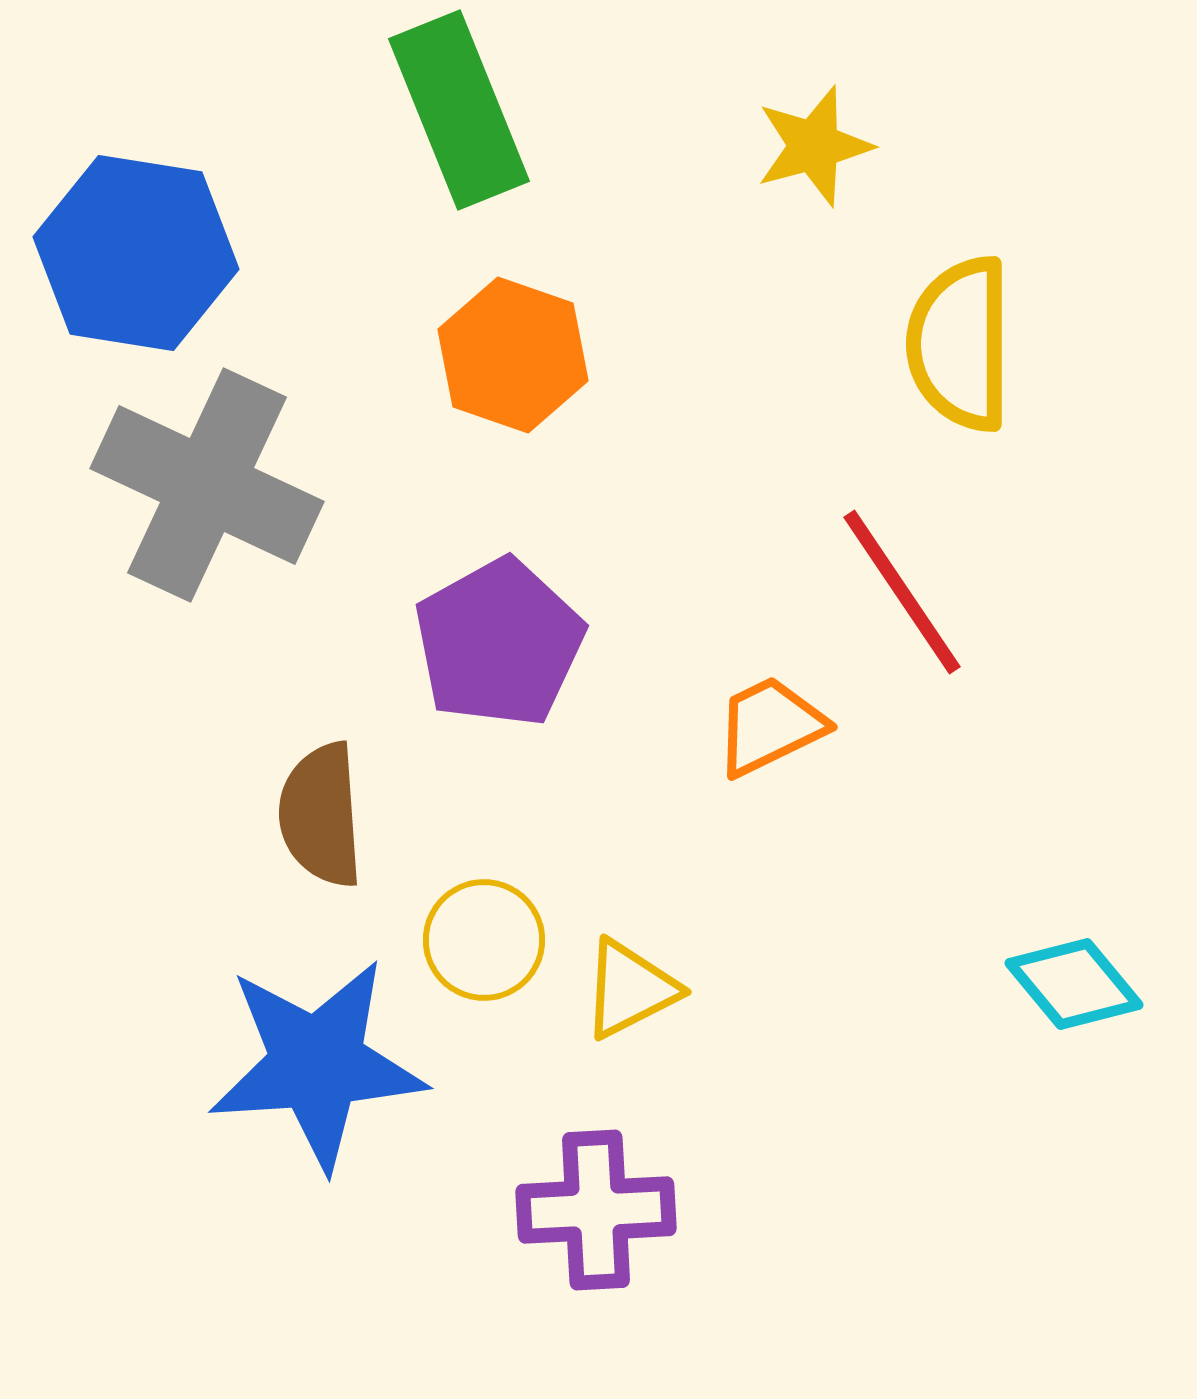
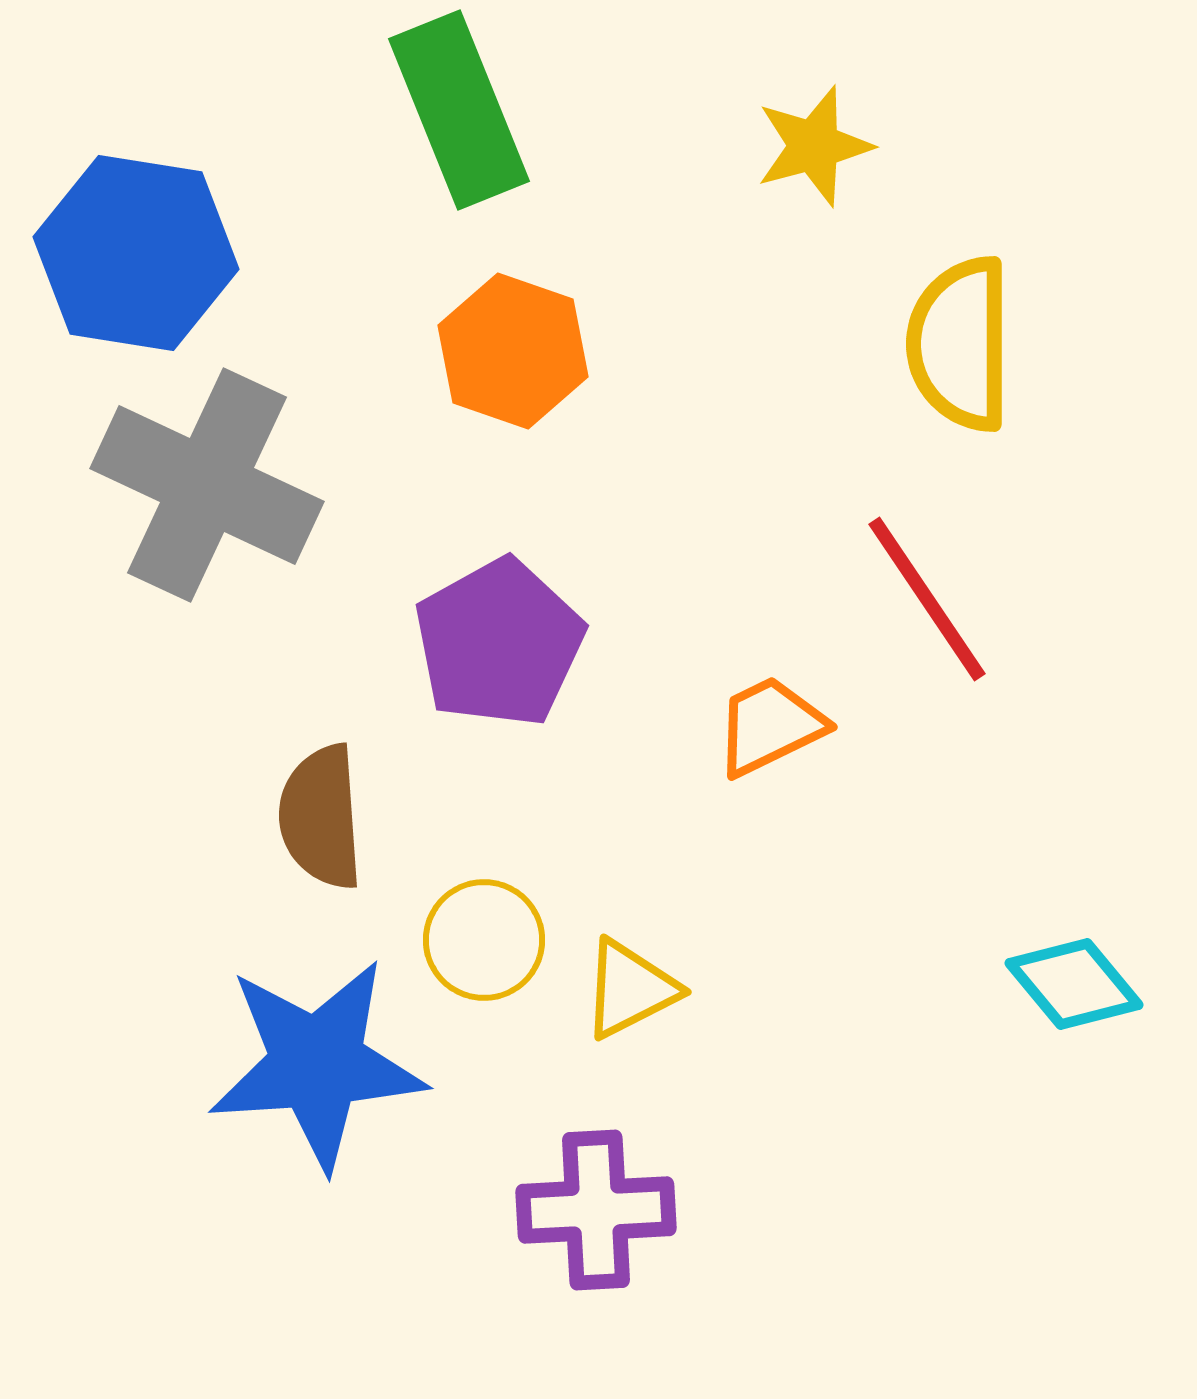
orange hexagon: moved 4 px up
red line: moved 25 px right, 7 px down
brown semicircle: moved 2 px down
